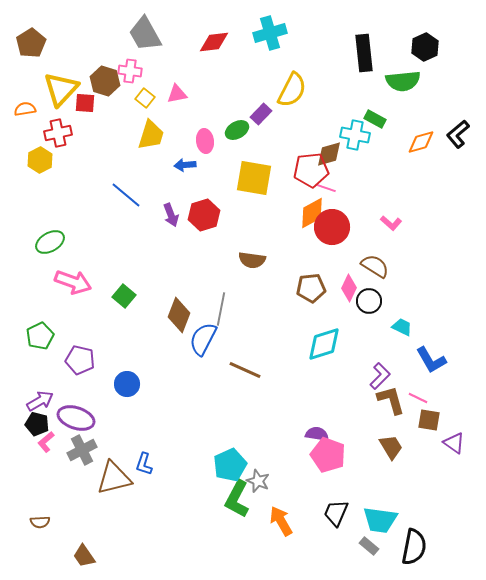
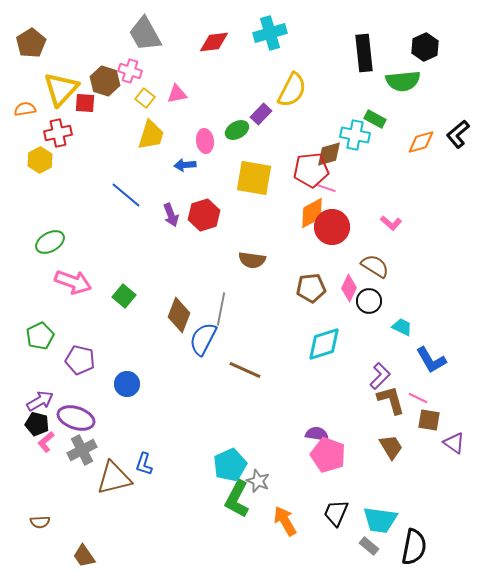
pink cross at (130, 71): rotated 10 degrees clockwise
orange arrow at (281, 521): moved 4 px right
